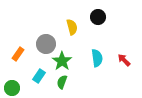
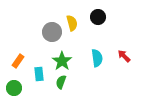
yellow semicircle: moved 4 px up
gray circle: moved 6 px right, 12 px up
orange rectangle: moved 7 px down
red arrow: moved 4 px up
cyan rectangle: moved 2 px up; rotated 40 degrees counterclockwise
green semicircle: moved 1 px left
green circle: moved 2 px right
